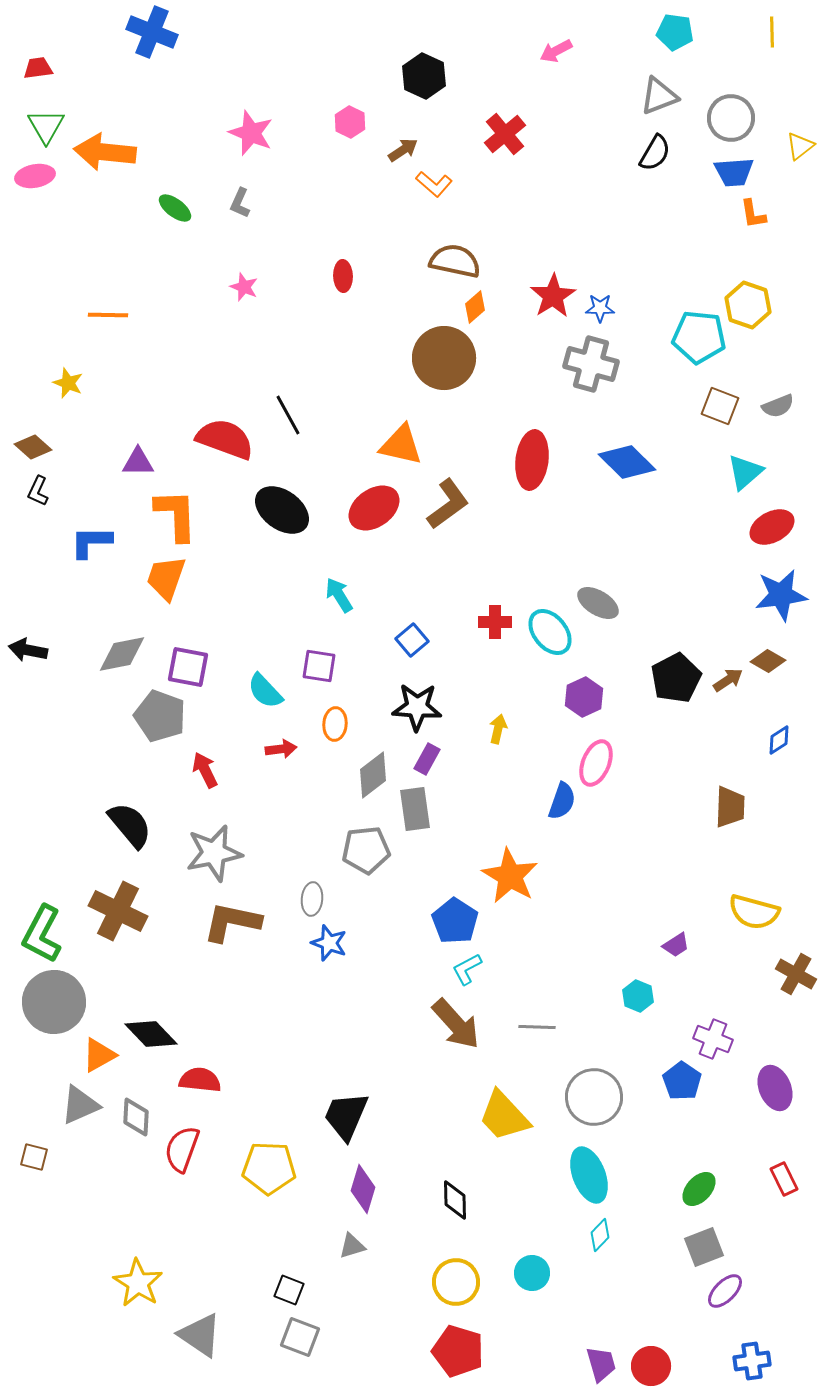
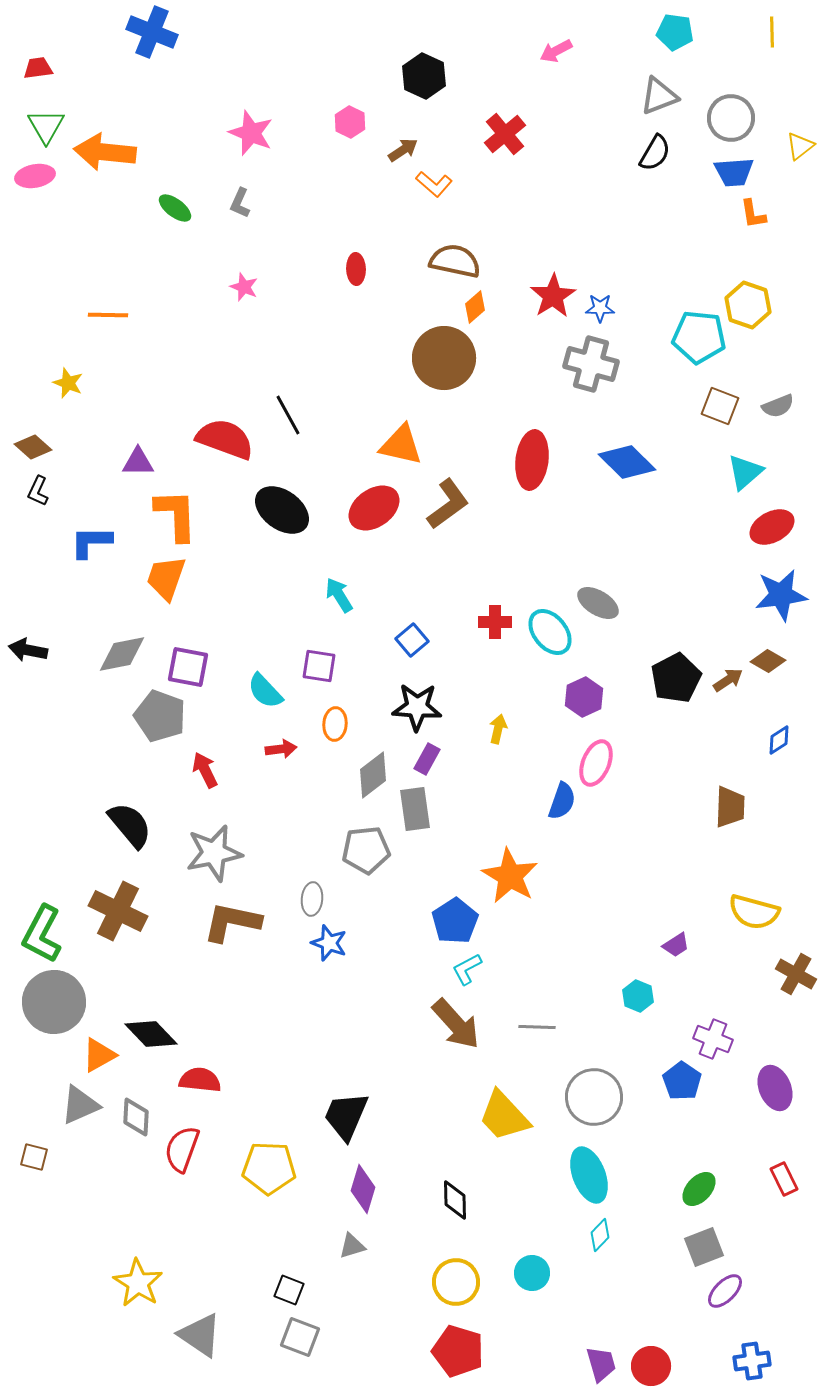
red ellipse at (343, 276): moved 13 px right, 7 px up
blue pentagon at (455, 921): rotated 6 degrees clockwise
